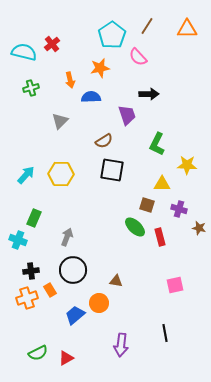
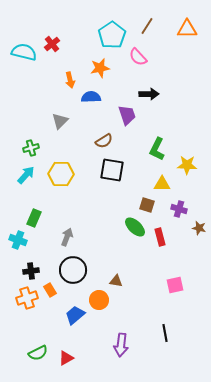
green cross: moved 60 px down
green L-shape: moved 5 px down
orange circle: moved 3 px up
